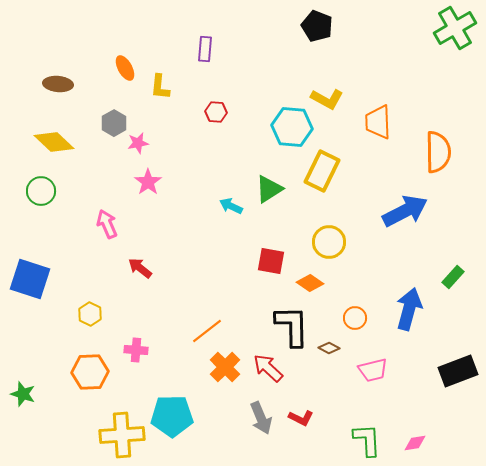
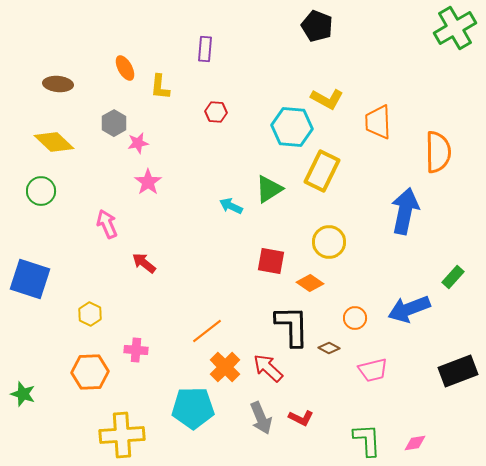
blue arrow at (405, 211): rotated 51 degrees counterclockwise
red arrow at (140, 268): moved 4 px right, 5 px up
blue arrow at (409, 309): rotated 126 degrees counterclockwise
cyan pentagon at (172, 416): moved 21 px right, 8 px up
